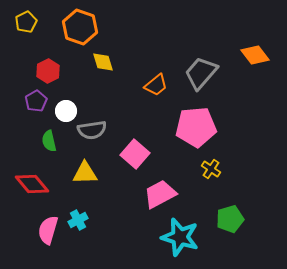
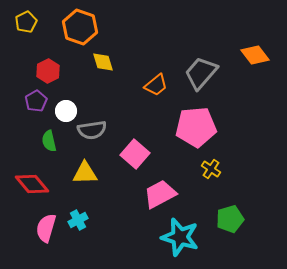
pink semicircle: moved 2 px left, 2 px up
